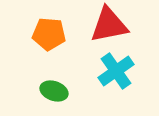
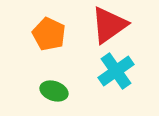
red triangle: rotated 24 degrees counterclockwise
orange pentagon: rotated 20 degrees clockwise
